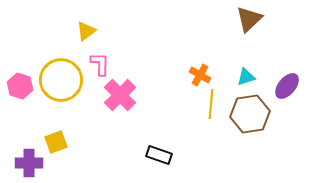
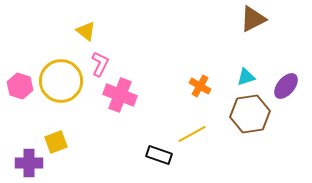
brown triangle: moved 4 px right; rotated 16 degrees clockwise
yellow triangle: rotated 45 degrees counterclockwise
pink L-shape: rotated 25 degrees clockwise
orange cross: moved 11 px down
yellow circle: moved 1 px down
purple ellipse: moved 1 px left
pink cross: rotated 24 degrees counterclockwise
yellow line: moved 19 px left, 30 px down; rotated 56 degrees clockwise
